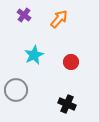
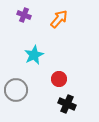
purple cross: rotated 16 degrees counterclockwise
red circle: moved 12 px left, 17 px down
